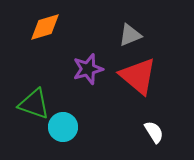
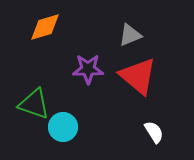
purple star: rotated 16 degrees clockwise
